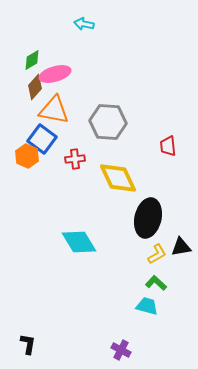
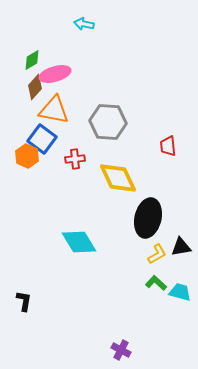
cyan trapezoid: moved 33 px right, 14 px up
black L-shape: moved 4 px left, 43 px up
